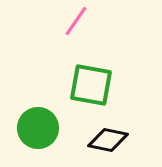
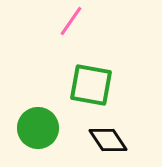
pink line: moved 5 px left
black diamond: rotated 45 degrees clockwise
